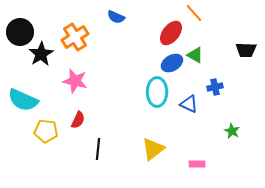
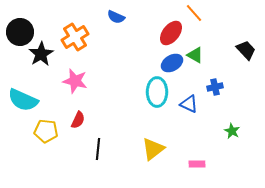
black trapezoid: rotated 135 degrees counterclockwise
